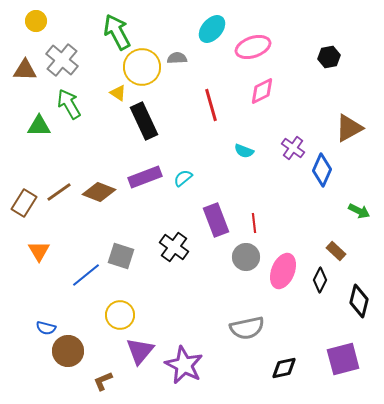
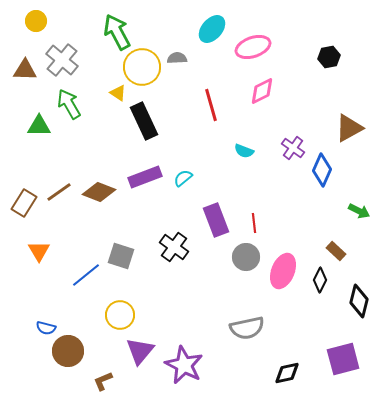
black diamond at (284, 368): moved 3 px right, 5 px down
